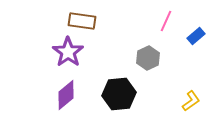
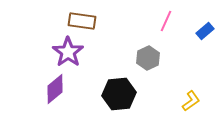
blue rectangle: moved 9 px right, 5 px up
purple diamond: moved 11 px left, 6 px up
